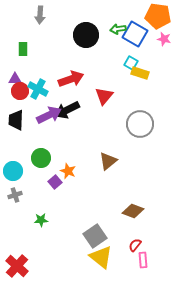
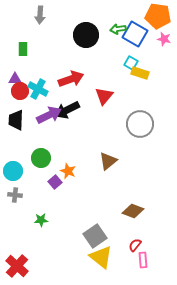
gray cross: rotated 24 degrees clockwise
